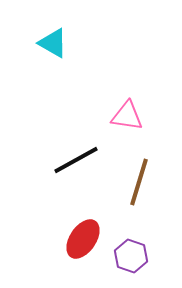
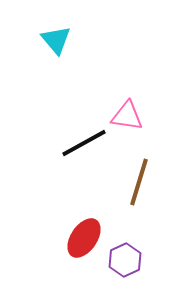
cyan triangle: moved 3 px right, 3 px up; rotated 20 degrees clockwise
black line: moved 8 px right, 17 px up
red ellipse: moved 1 px right, 1 px up
purple hexagon: moved 6 px left, 4 px down; rotated 16 degrees clockwise
